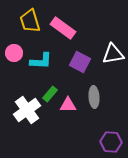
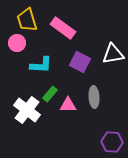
yellow trapezoid: moved 3 px left, 1 px up
pink circle: moved 3 px right, 10 px up
cyan L-shape: moved 4 px down
white cross: rotated 16 degrees counterclockwise
purple hexagon: moved 1 px right
